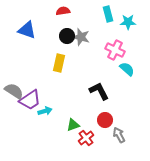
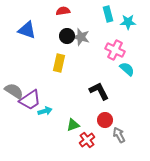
red cross: moved 1 px right, 2 px down
